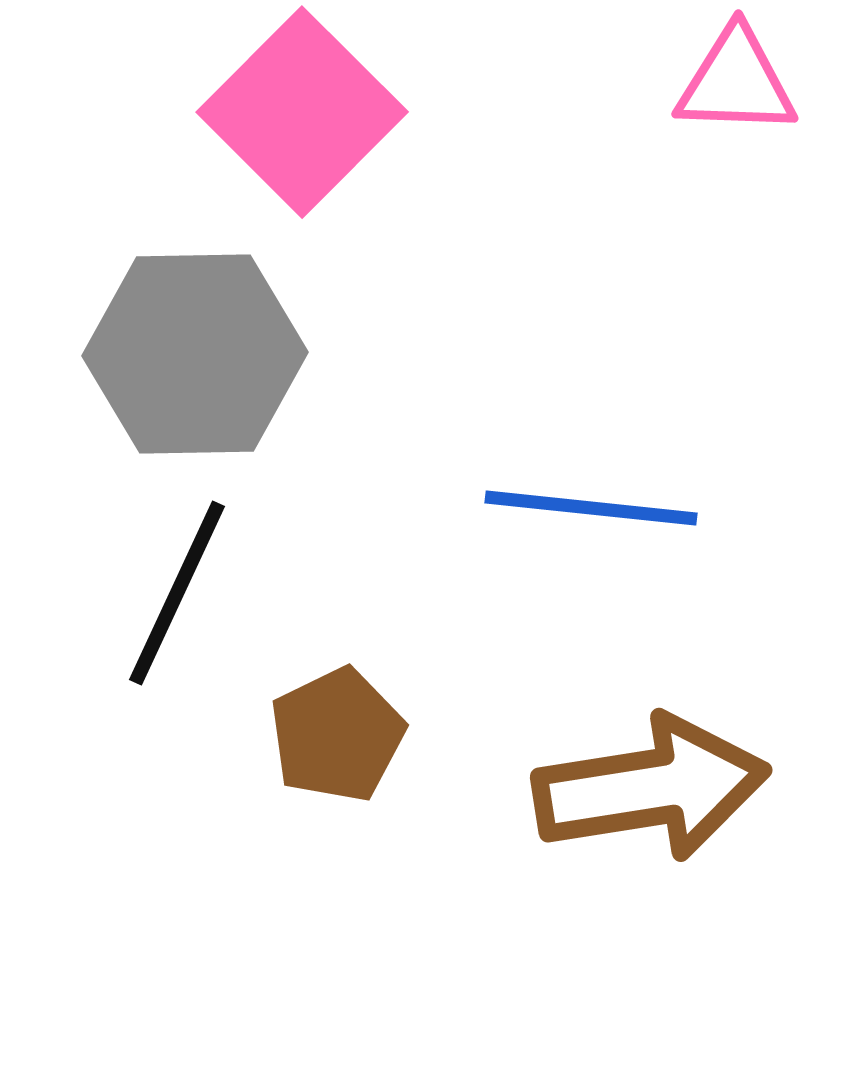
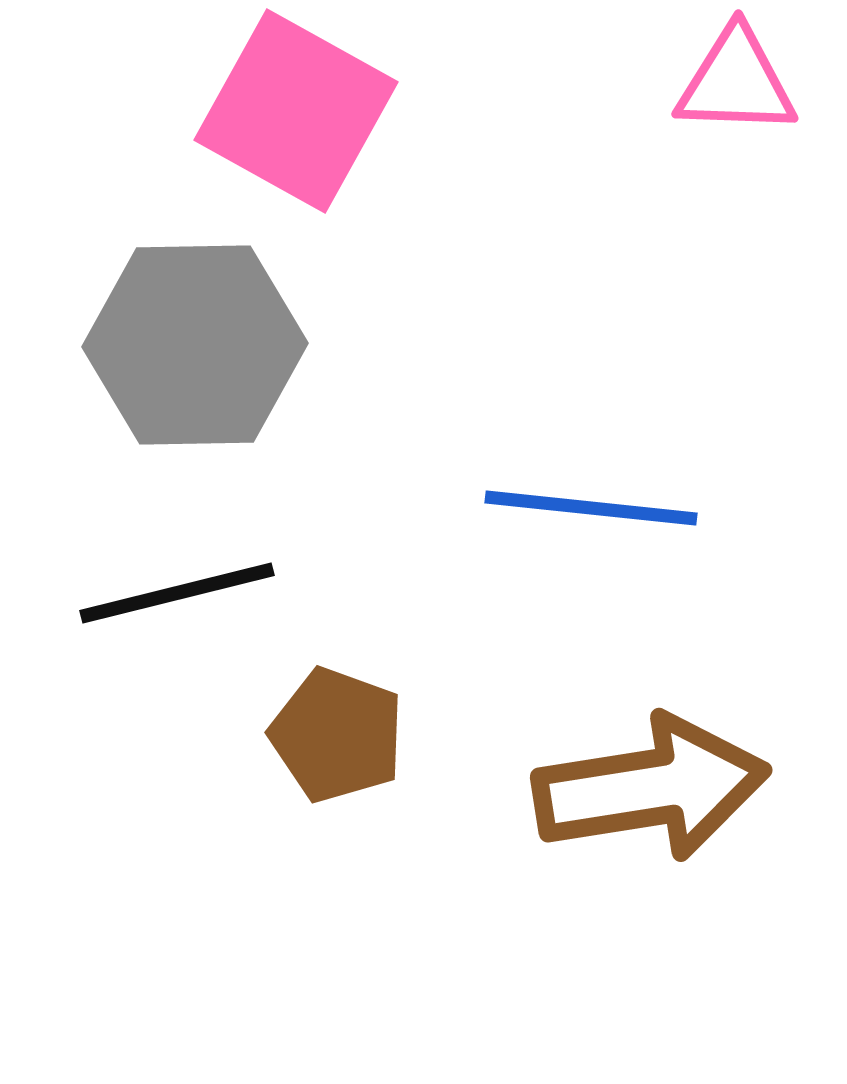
pink square: moved 6 px left, 1 px up; rotated 16 degrees counterclockwise
gray hexagon: moved 9 px up
black line: rotated 51 degrees clockwise
brown pentagon: rotated 26 degrees counterclockwise
